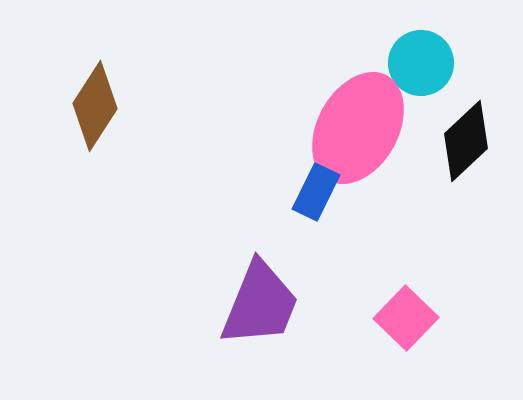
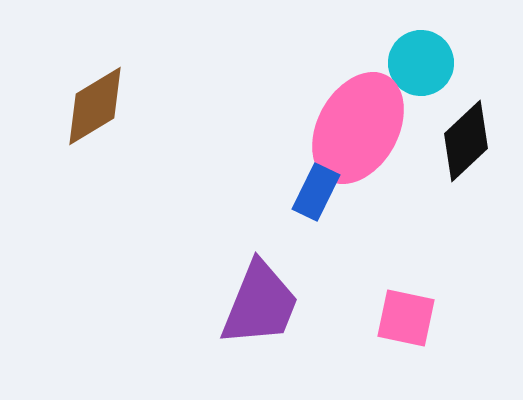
brown diamond: rotated 26 degrees clockwise
pink square: rotated 32 degrees counterclockwise
